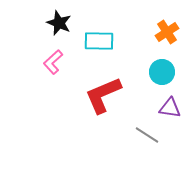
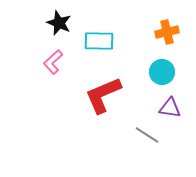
orange cross: rotated 20 degrees clockwise
